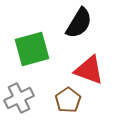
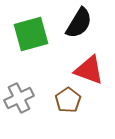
green square: moved 1 px left, 15 px up
